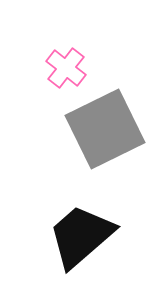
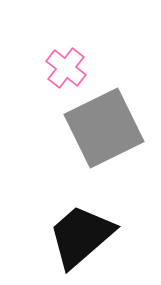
gray square: moved 1 px left, 1 px up
